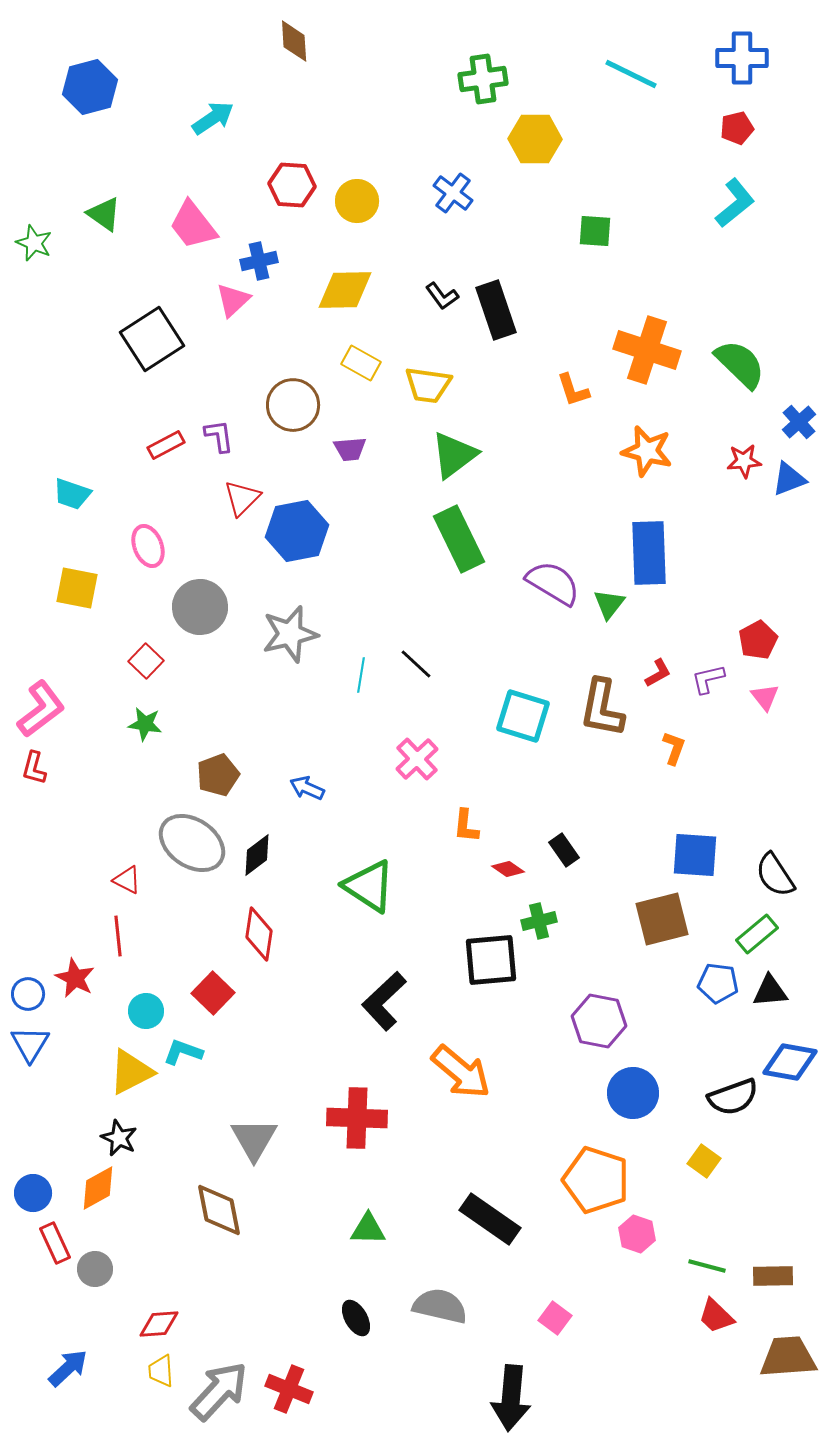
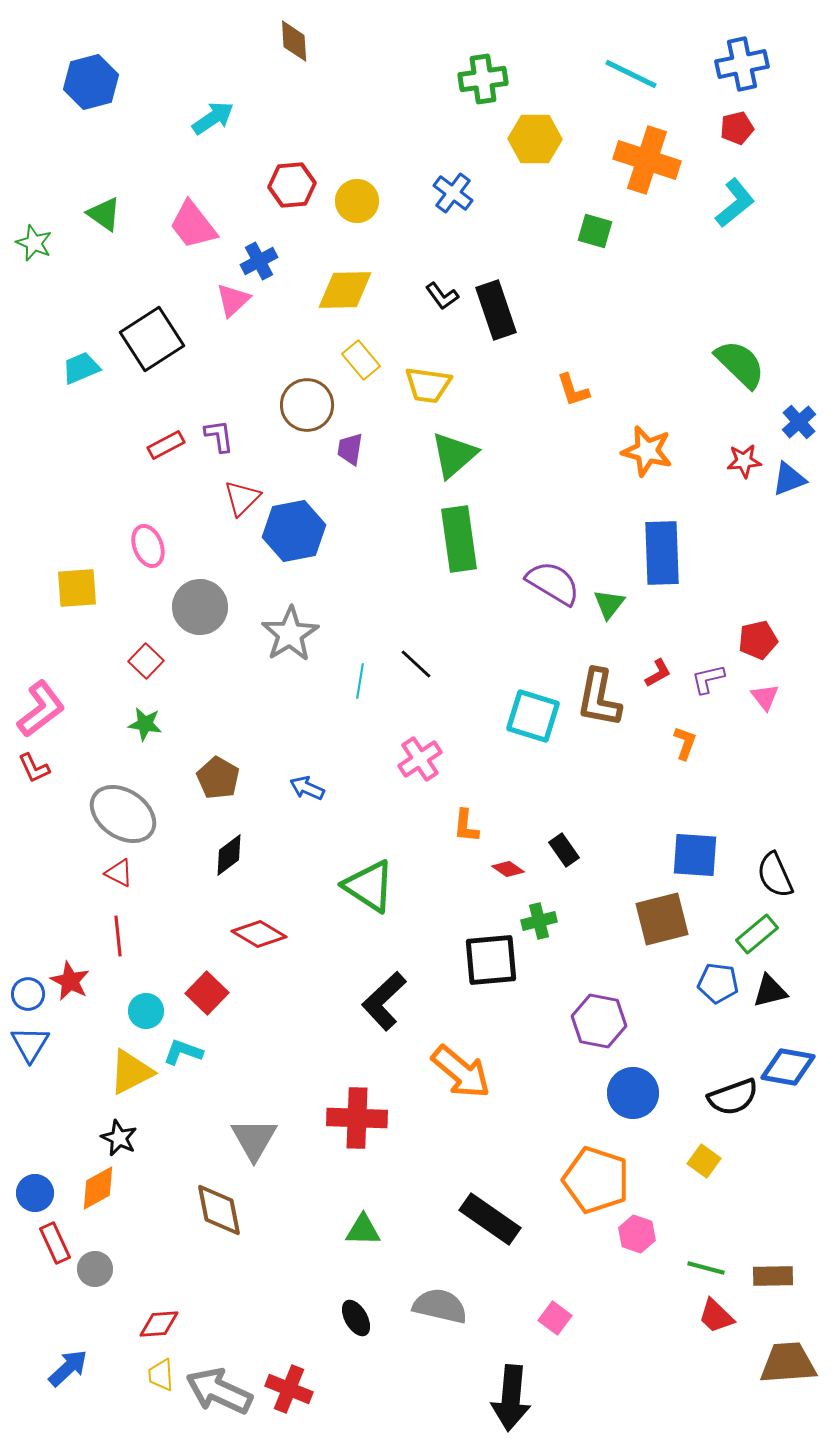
blue cross at (742, 58): moved 6 px down; rotated 12 degrees counterclockwise
blue hexagon at (90, 87): moved 1 px right, 5 px up
red hexagon at (292, 185): rotated 9 degrees counterclockwise
green square at (595, 231): rotated 12 degrees clockwise
blue cross at (259, 261): rotated 15 degrees counterclockwise
orange cross at (647, 350): moved 190 px up
yellow rectangle at (361, 363): moved 3 px up; rotated 21 degrees clockwise
brown circle at (293, 405): moved 14 px right
purple trapezoid at (350, 449): rotated 104 degrees clockwise
green triangle at (454, 455): rotated 4 degrees counterclockwise
cyan trapezoid at (72, 494): moved 9 px right, 126 px up; rotated 138 degrees clockwise
blue hexagon at (297, 531): moved 3 px left
green rectangle at (459, 539): rotated 18 degrees clockwise
blue rectangle at (649, 553): moved 13 px right
yellow square at (77, 588): rotated 15 degrees counterclockwise
gray star at (290, 634): rotated 18 degrees counterclockwise
red pentagon at (758, 640): rotated 15 degrees clockwise
cyan line at (361, 675): moved 1 px left, 6 px down
brown L-shape at (602, 708): moved 3 px left, 10 px up
cyan square at (523, 716): moved 10 px right
orange L-shape at (674, 748): moved 11 px right, 5 px up
pink cross at (417, 759): moved 3 px right; rotated 9 degrees clockwise
red L-shape at (34, 768): rotated 40 degrees counterclockwise
brown pentagon at (218, 775): moved 3 px down; rotated 21 degrees counterclockwise
gray ellipse at (192, 843): moved 69 px left, 29 px up
black diamond at (257, 855): moved 28 px left
black semicircle at (775, 875): rotated 9 degrees clockwise
red triangle at (127, 880): moved 8 px left, 7 px up
red diamond at (259, 934): rotated 68 degrees counterclockwise
red star at (75, 978): moved 5 px left, 3 px down
black triangle at (770, 991): rotated 9 degrees counterclockwise
red square at (213, 993): moved 6 px left
blue diamond at (790, 1062): moved 2 px left, 5 px down
blue circle at (33, 1193): moved 2 px right
green triangle at (368, 1229): moved 5 px left, 1 px down
green line at (707, 1266): moved 1 px left, 2 px down
brown trapezoid at (788, 1357): moved 6 px down
yellow trapezoid at (161, 1371): moved 4 px down
gray arrow at (219, 1391): rotated 108 degrees counterclockwise
